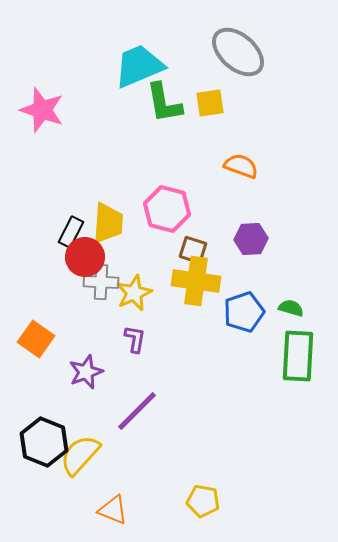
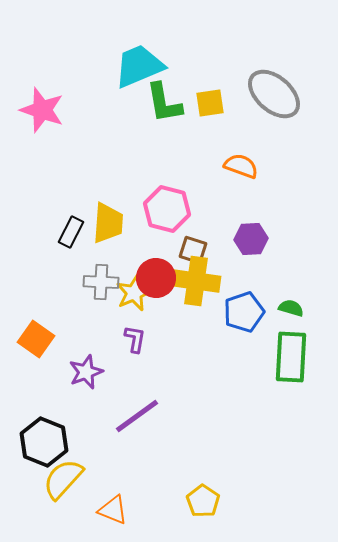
gray ellipse: moved 36 px right, 42 px down
red circle: moved 71 px right, 21 px down
green rectangle: moved 7 px left, 1 px down
purple line: moved 5 px down; rotated 9 degrees clockwise
yellow semicircle: moved 17 px left, 24 px down
yellow pentagon: rotated 24 degrees clockwise
